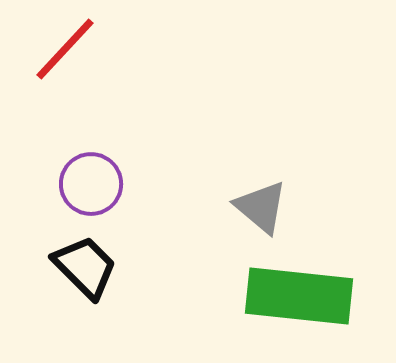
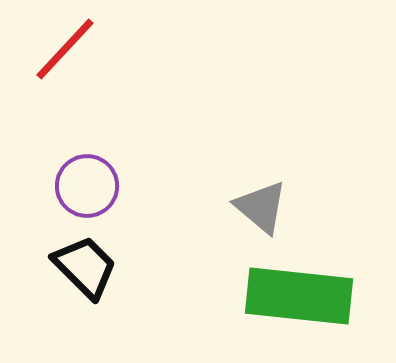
purple circle: moved 4 px left, 2 px down
